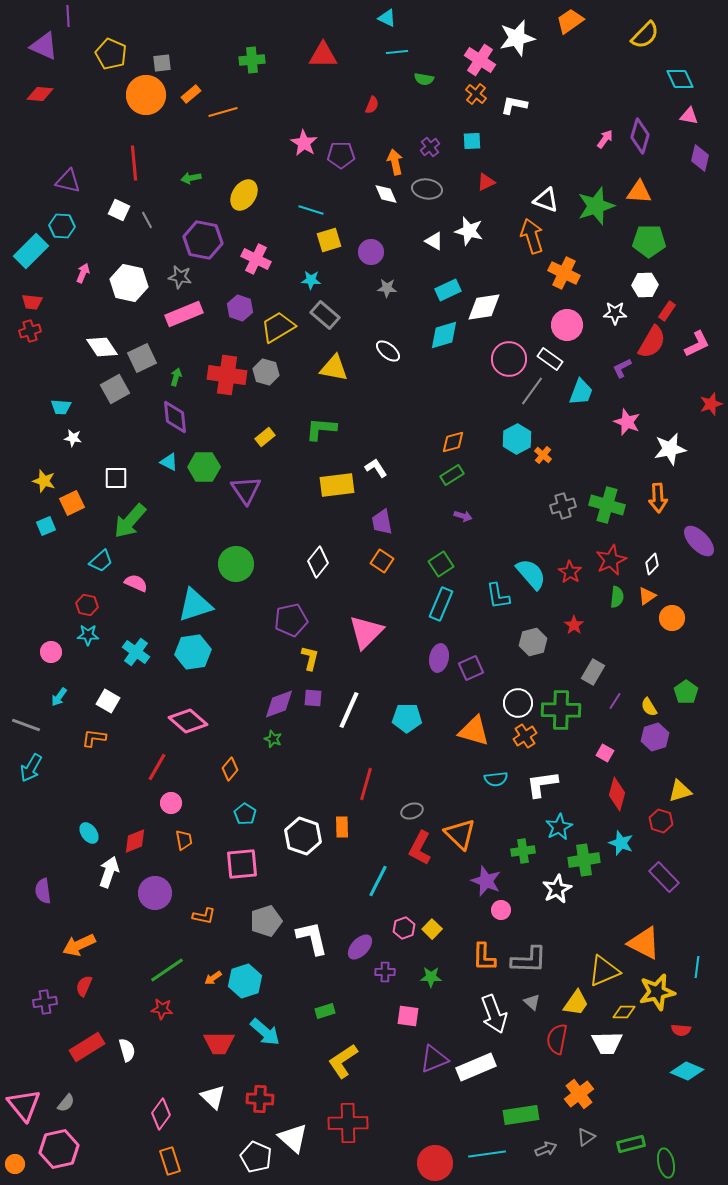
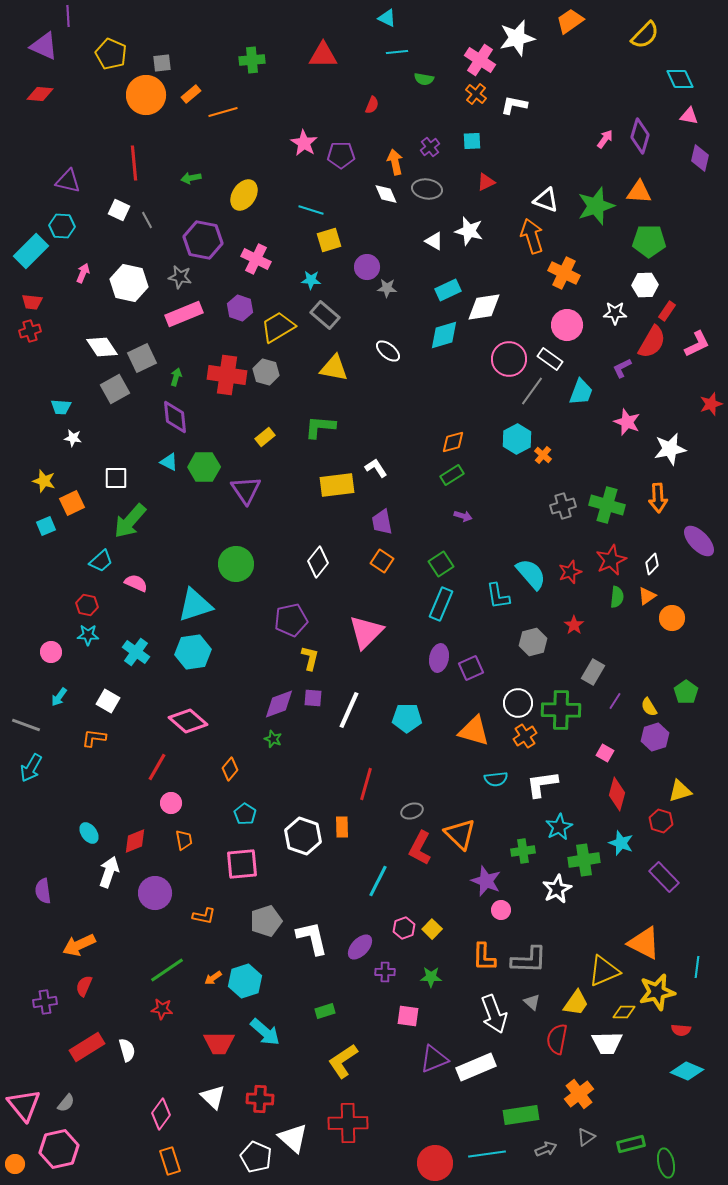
purple circle at (371, 252): moved 4 px left, 15 px down
green L-shape at (321, 429): moved 1 px left, 2 px up
red star at (570, 572): rotated 20 degrees clockwise
